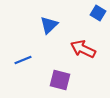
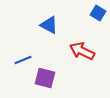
blue triangle: rotated 48 degrees counterclockwise
red arrow: moved 1 px left, 2 px down
purple square: moved 15 px left, 2 px up
